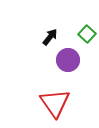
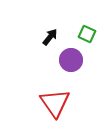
green square: rotated 18 degrees counterclockwise
purple circle: moved 3 px right
